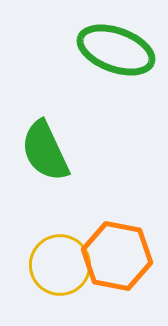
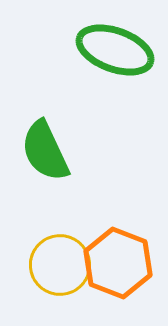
green ellipse: moved 1 px left
orange hexagon: moved 1 px right, 7 px down; rotated 10 degrees clockwise
